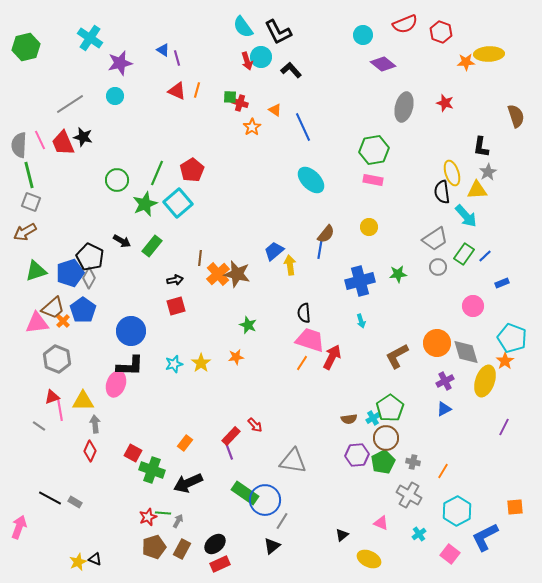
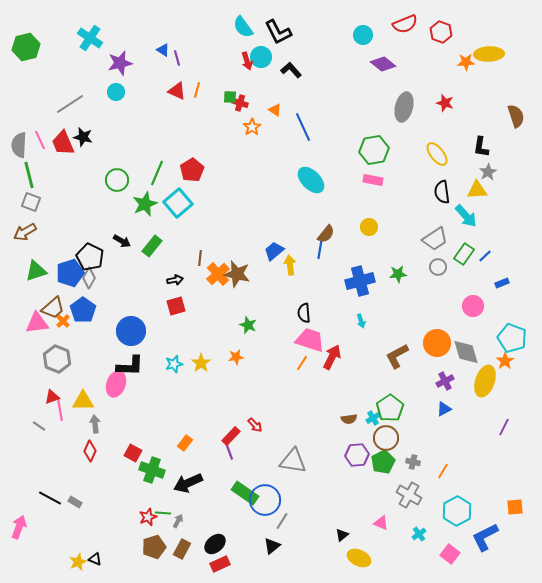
cyan circle at (115, 96): moved 1 px right, 4 px up
yellow ellipse at (452, 173): moved 15 px left, 19 px up; rotated 20 degrees counterclockwise
yellow ellipse at (369, 559): moved 10 px left, 1 px up
